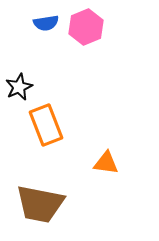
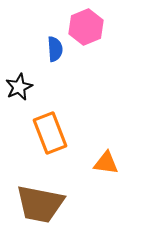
blue semicircle: moved 9 px right, 26 px down; rotated 85 degrees counterclockwise
orange rectangle: moved 4 px right, 8 px down
